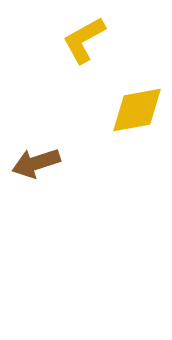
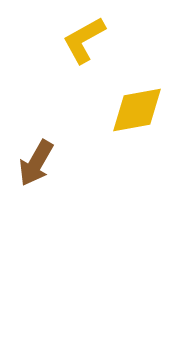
brown arrow: rotated 42 degrees counterclockwise
